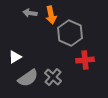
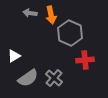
white triangle: moved 1 px left, 1 px up
gray cross: moved 1 px right, 1 px down
